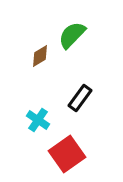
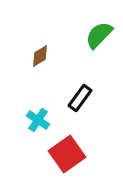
green semicircle: moved 27 px right
